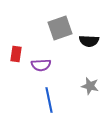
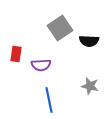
gray square: rotated 15 degrees counterclockwise
